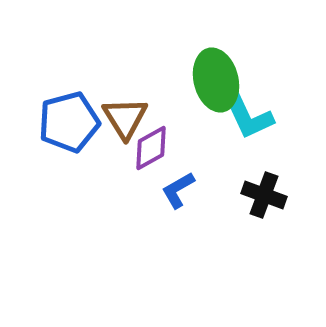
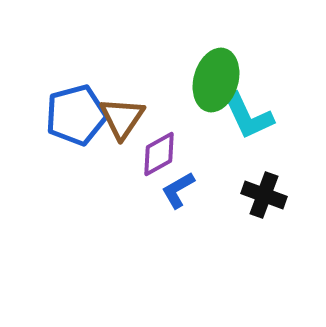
green ellipse: rotated 30 degrees clockwise
brown triangle: moved 3 px left; rotated 6 degrees clockwise
blue pentagon: moved 7 px right, 7 px up
purple diamond: moved 8 px right, 6 px down
